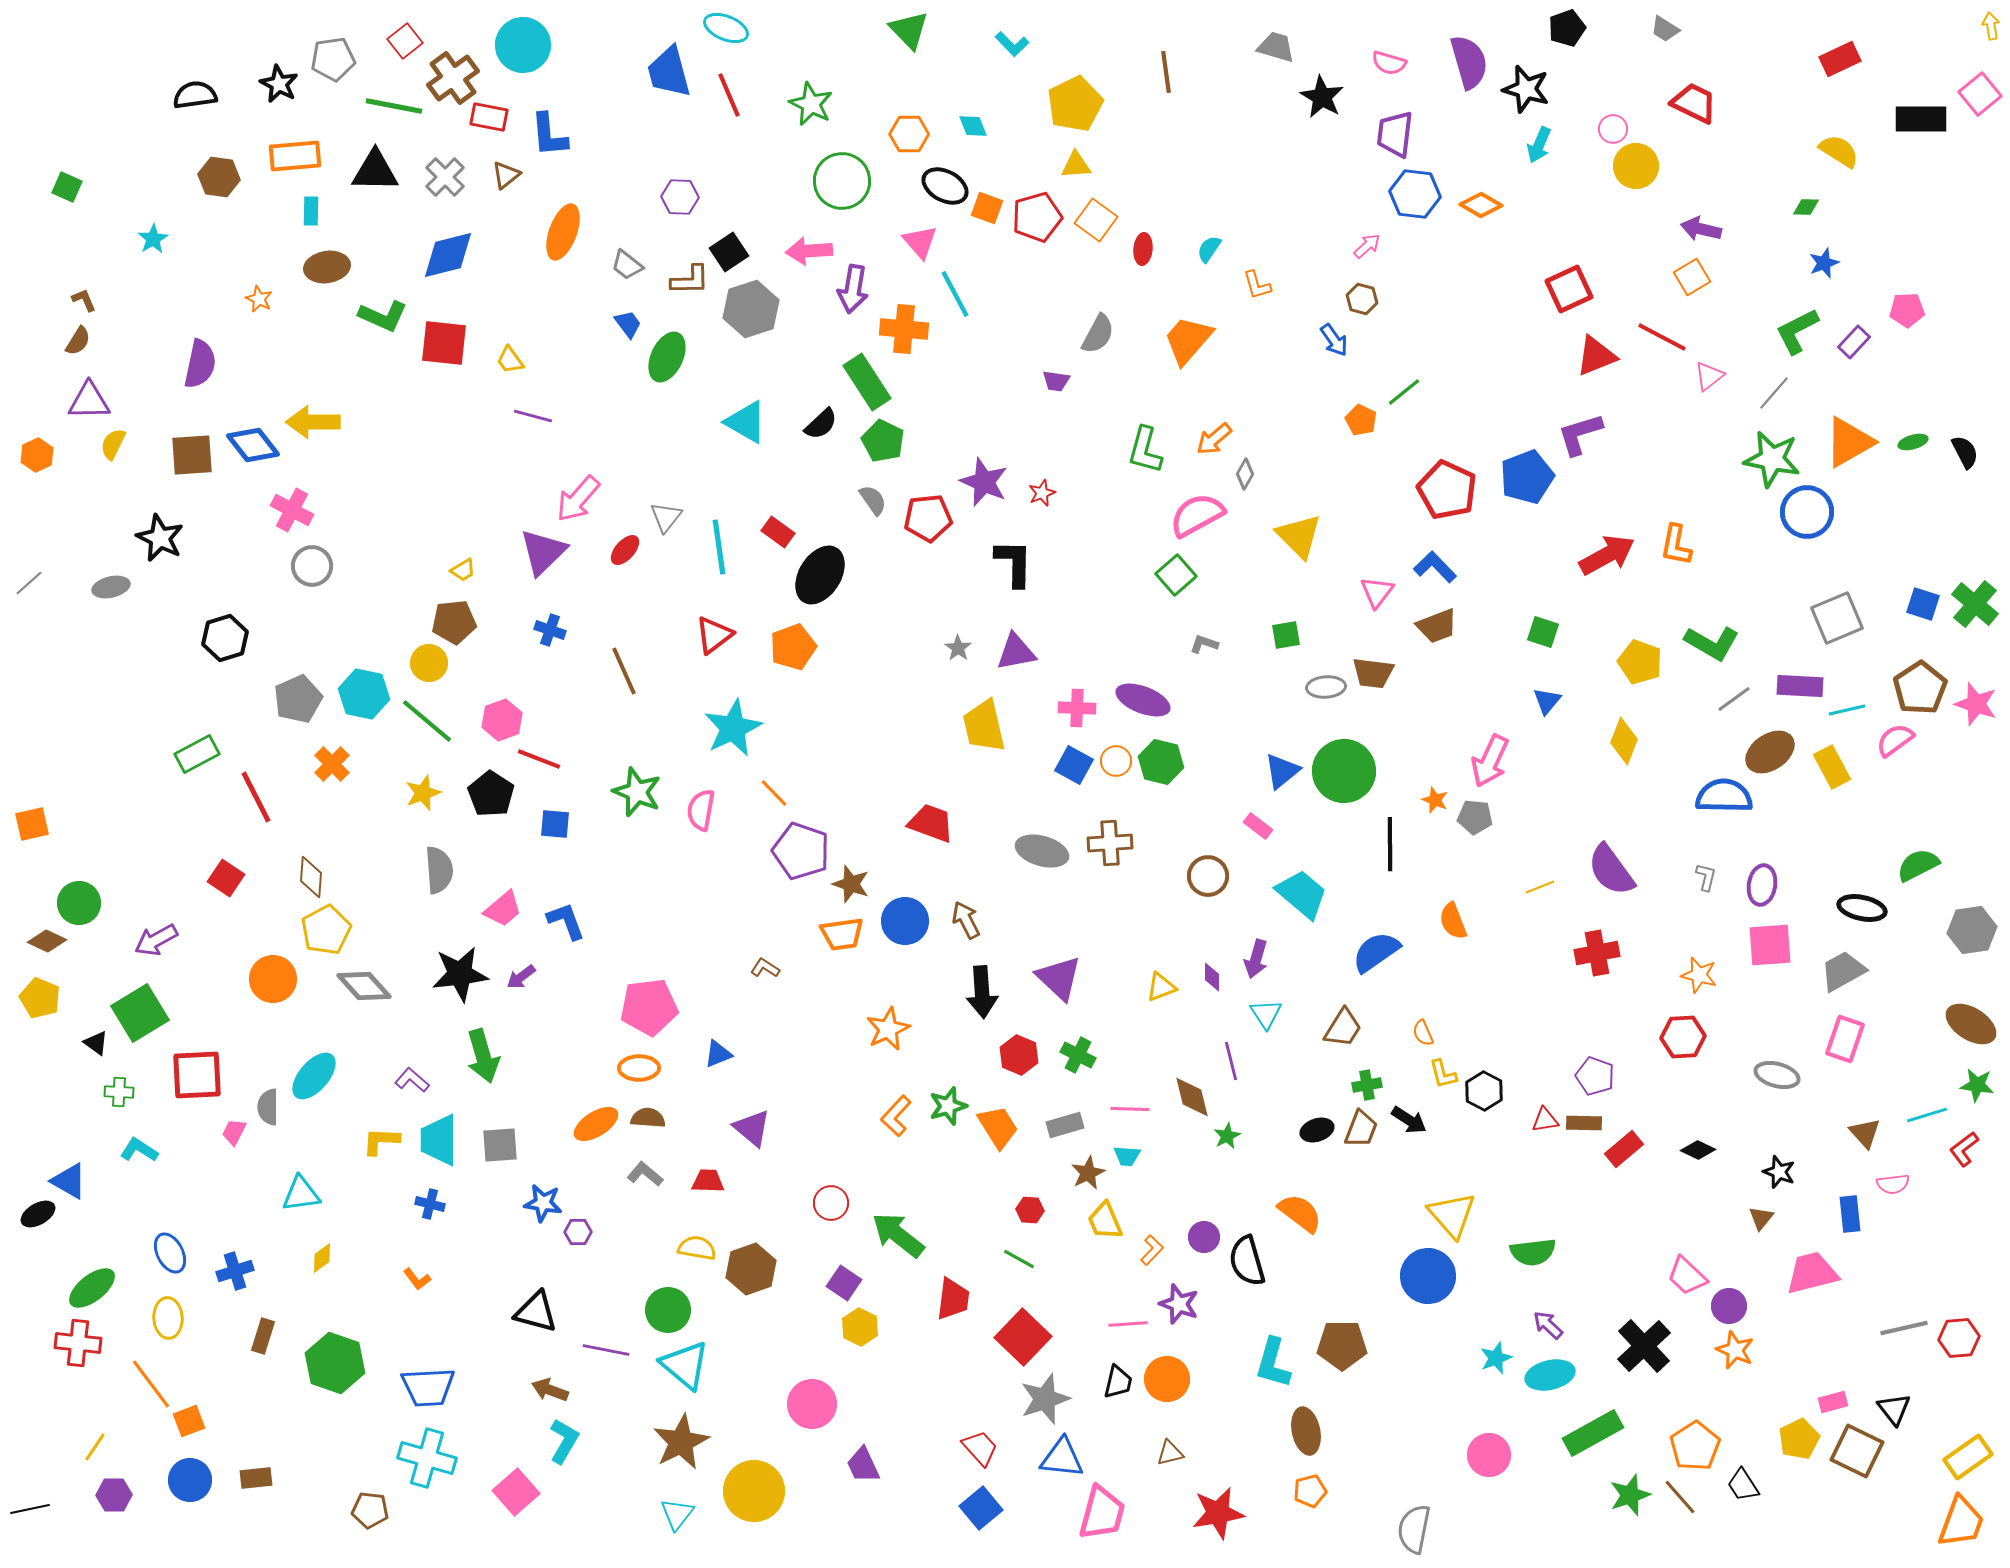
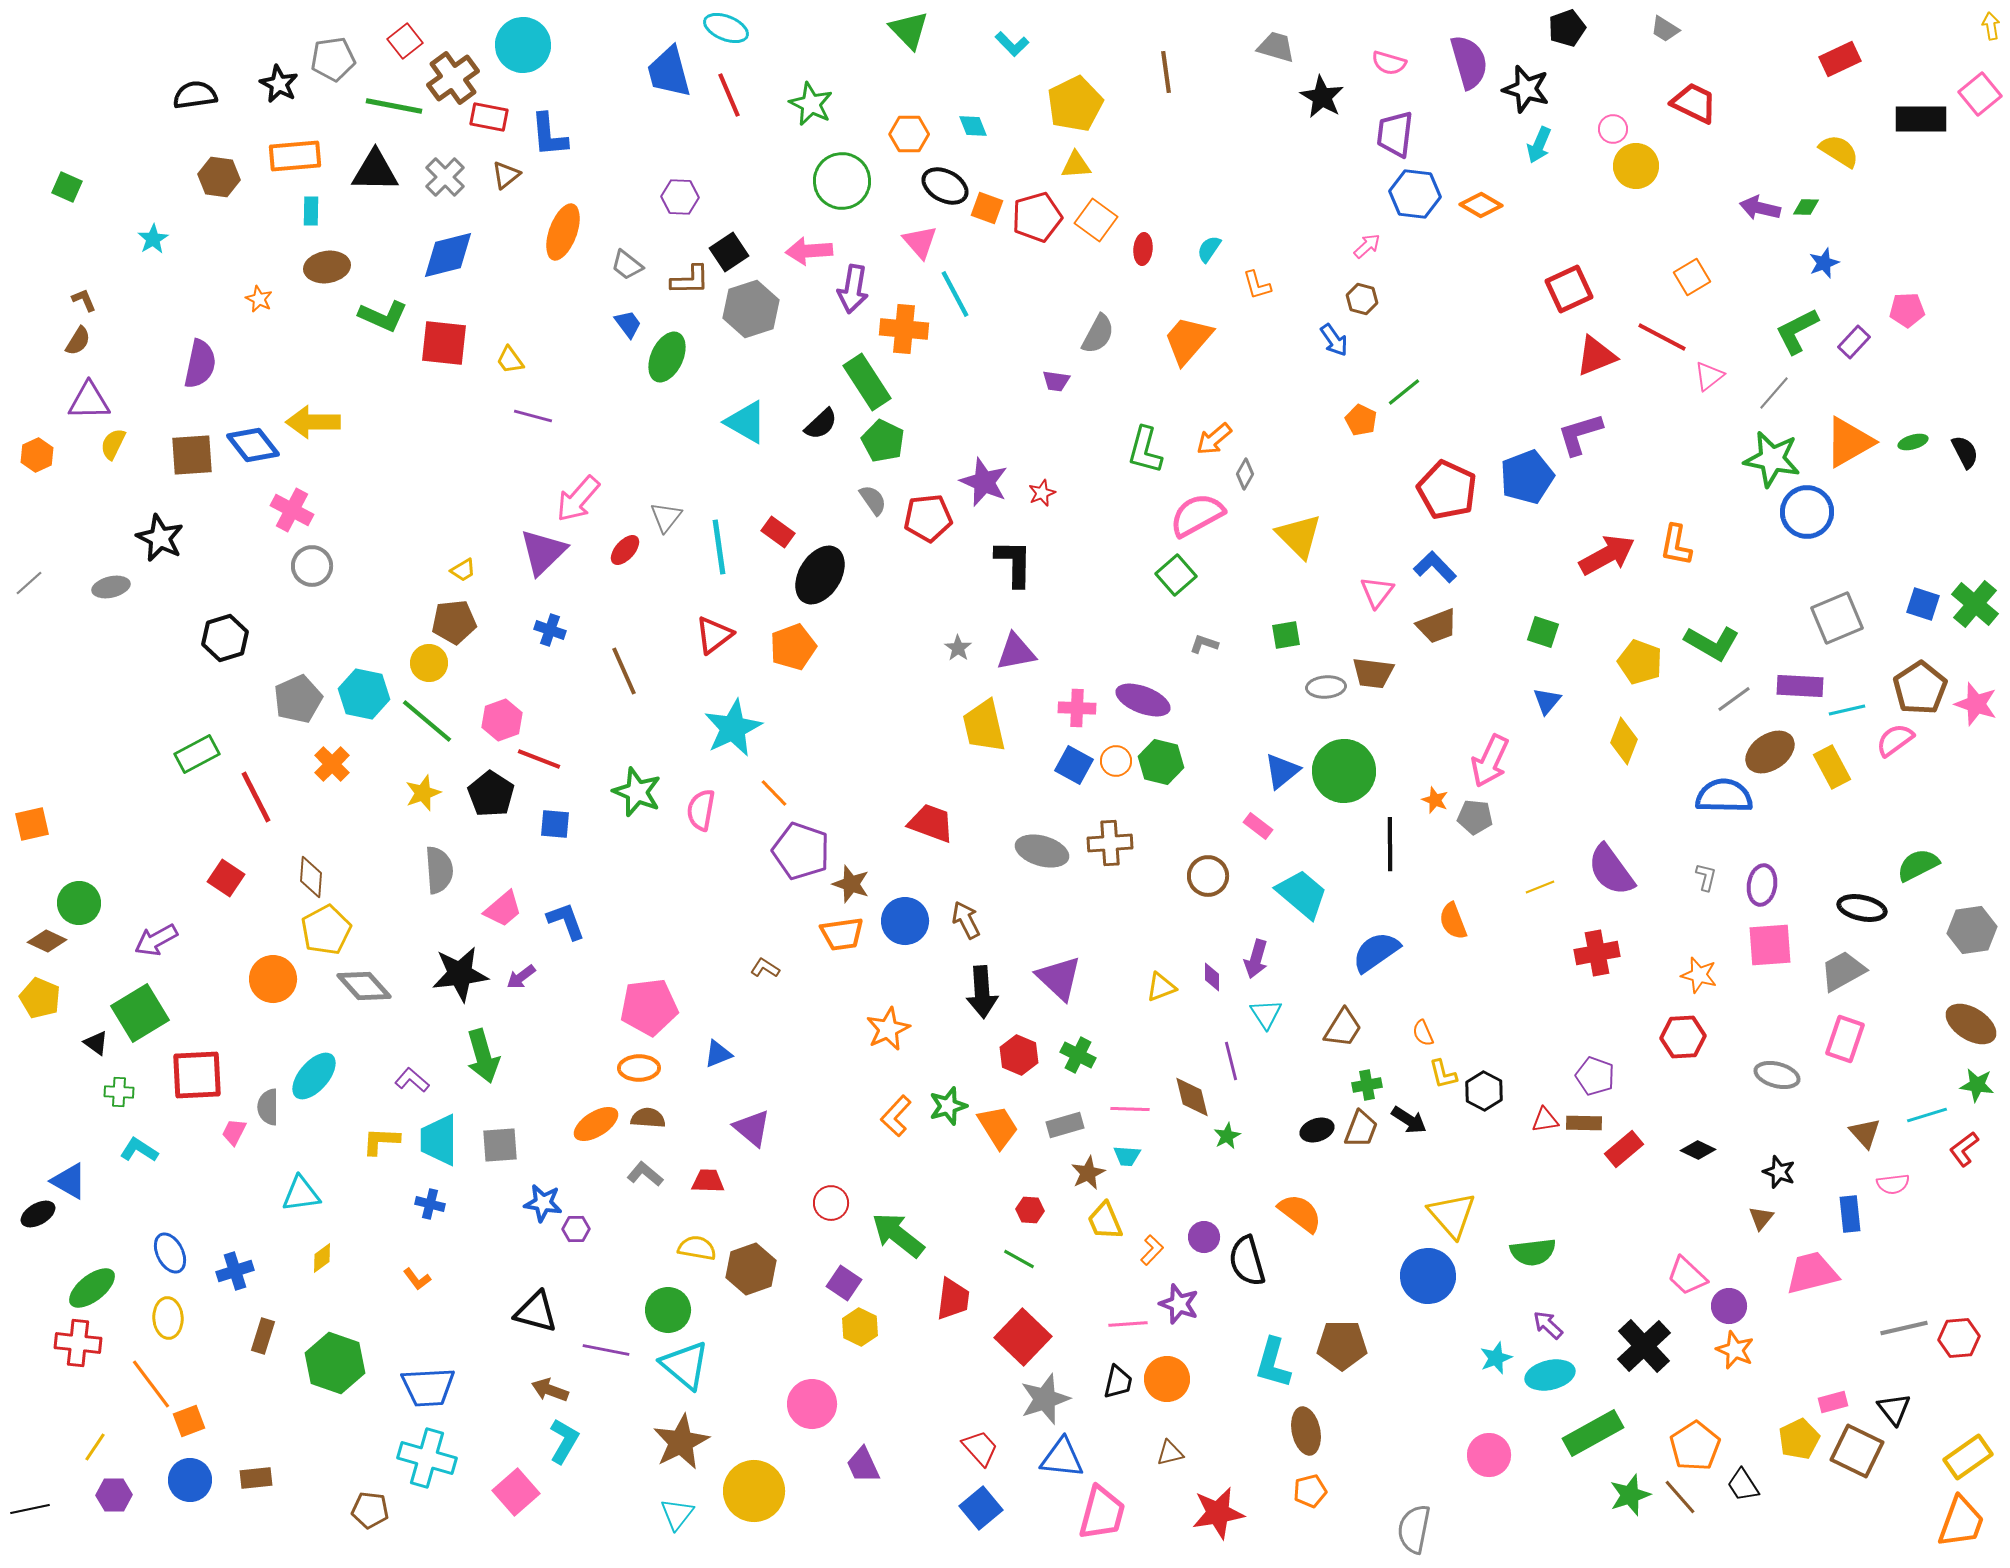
purple arrow at (1701, 229): moved 59 px right, 21 px up
purple hexagon at (578, 1232): moved 2 px left, 3 px up
